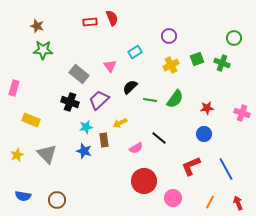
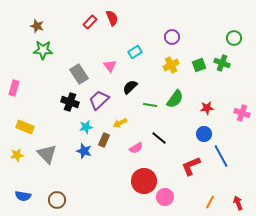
red rectangle: rotated 40 degrees counterclockwise
purple circle: moved 3 px right, 1 px down
green square: moved 2 px right, 6 px down
gray rectangle: rotated 18 degrees clockwise
green line: moved 5 px down
yellow rectangle: moved 6 px left, 7 px down
brown rectangle: rotated 32 degrees clockwise
yellow star: rotated 16 degrees clockwise
blue line: moved 5 px left, 13 px up
pink circle: moved 8 px left, 1 px up
